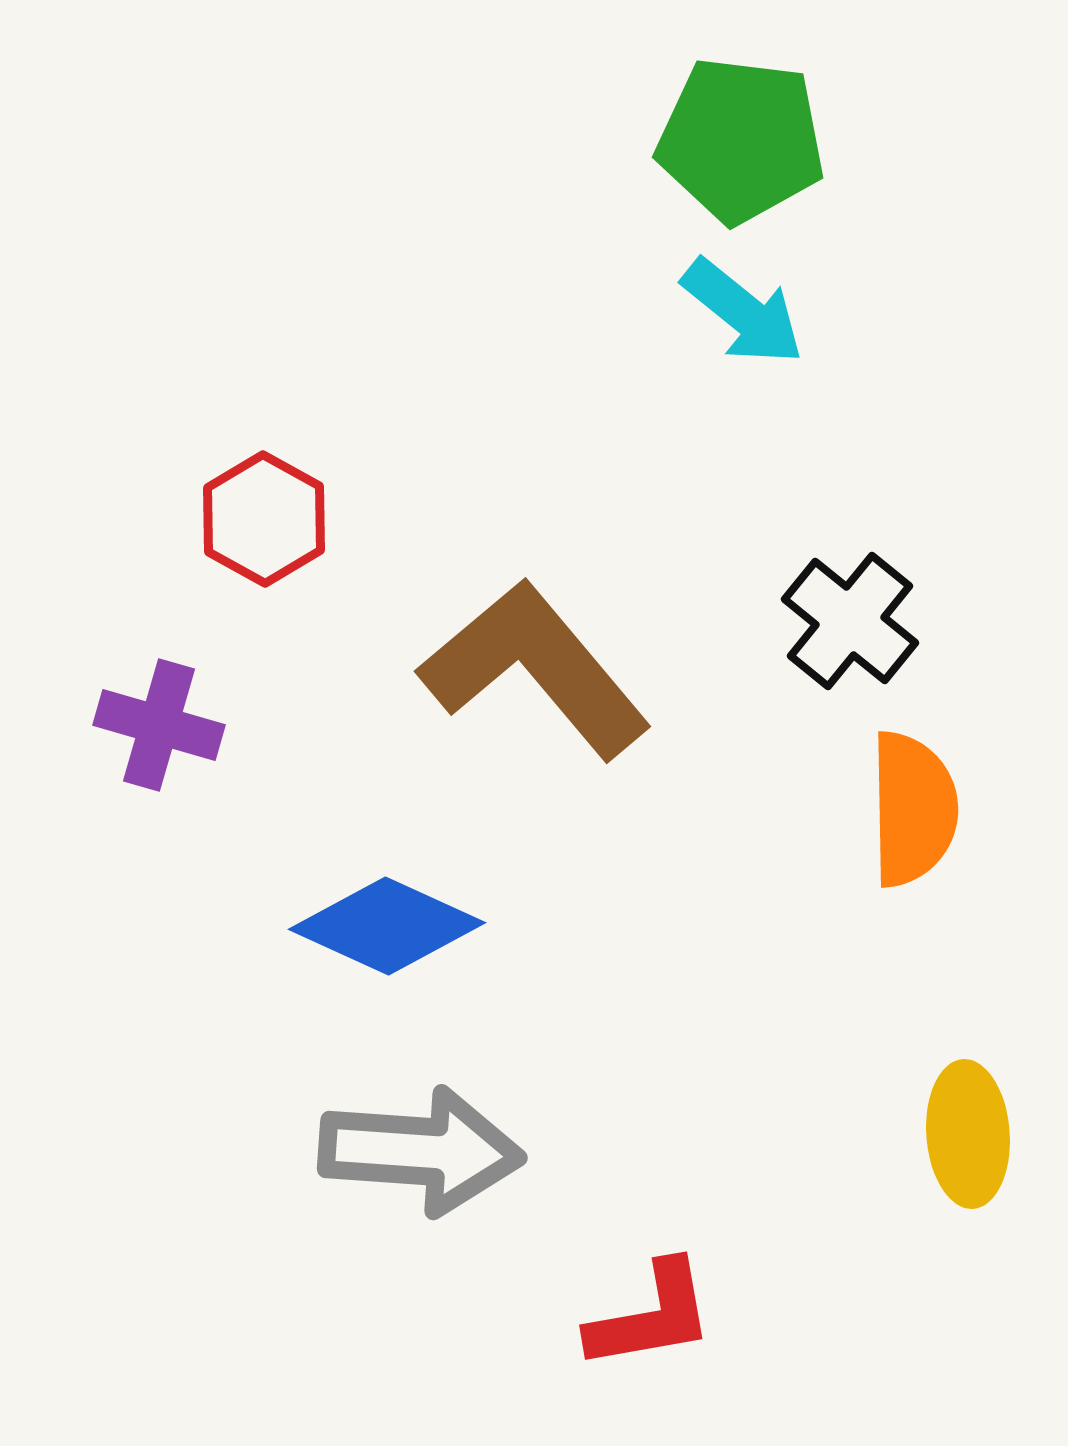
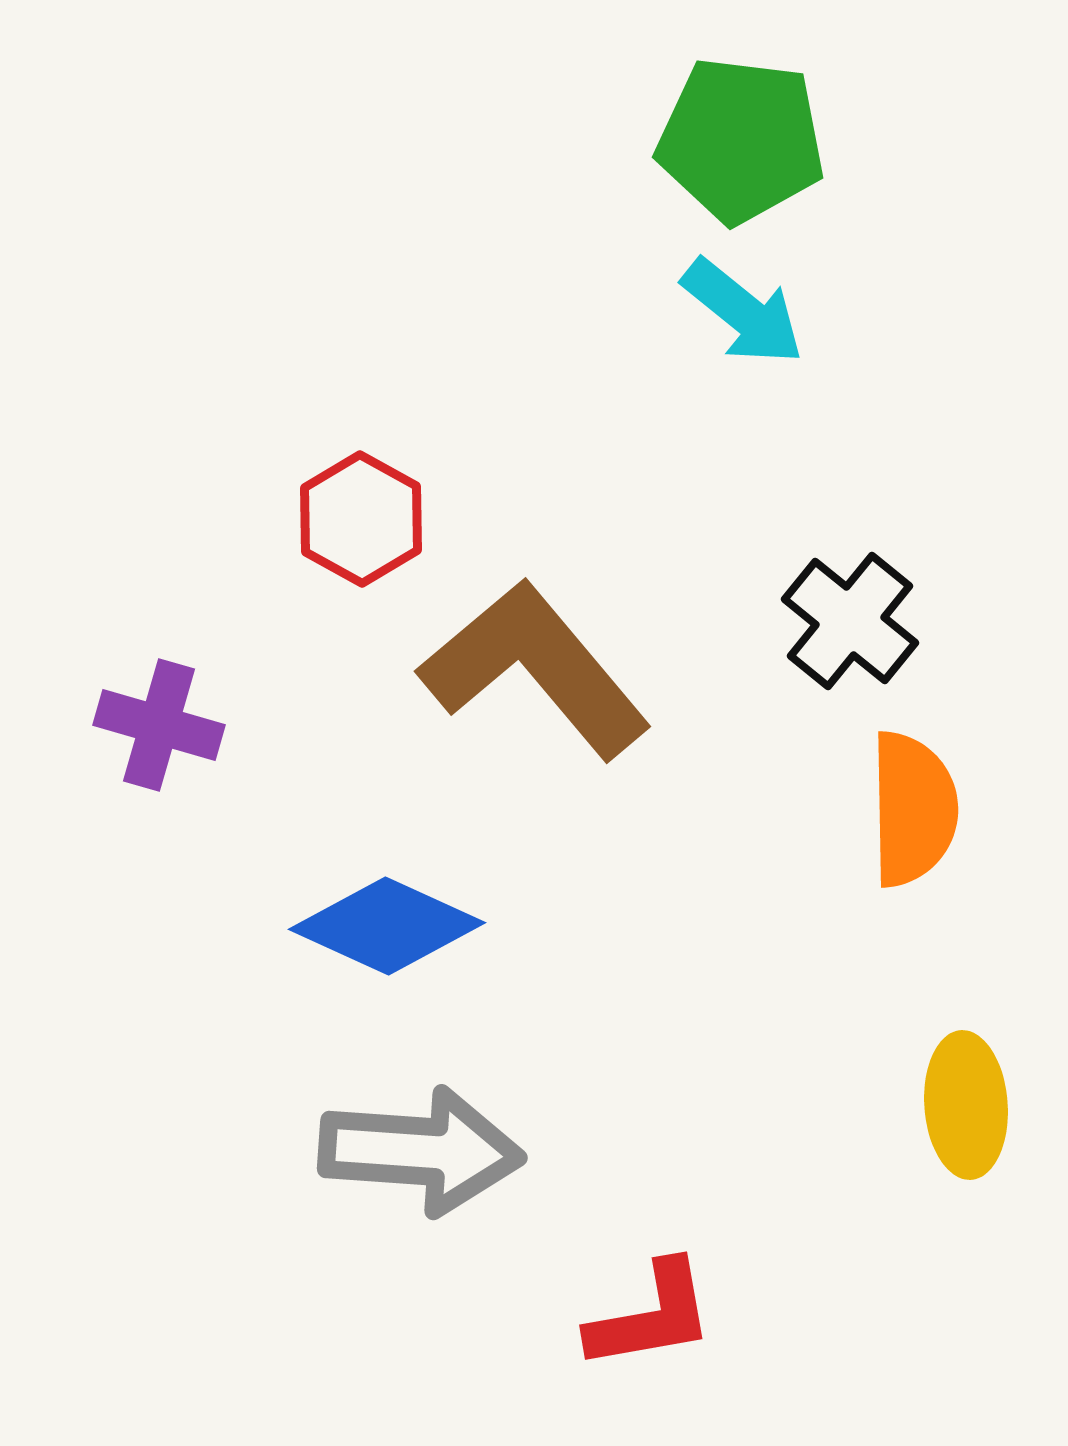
red hexagon: moved 97 px right
yellow ellipse: moved 2 px left, 29 px up
